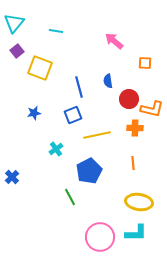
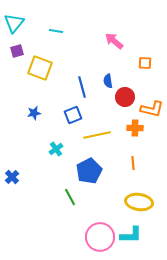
purple square: rotated 24 degrees clockwise
blue line: moved 3 px right
red circle: moved 4 px left, 2 px up
cyan L-shape: moved 5 px left, 2 px down
